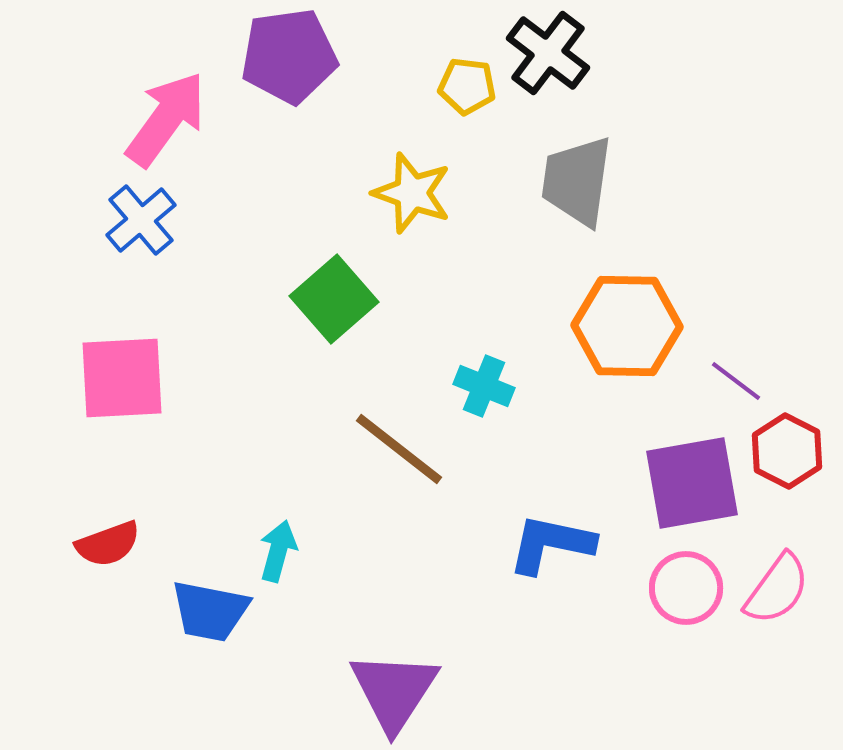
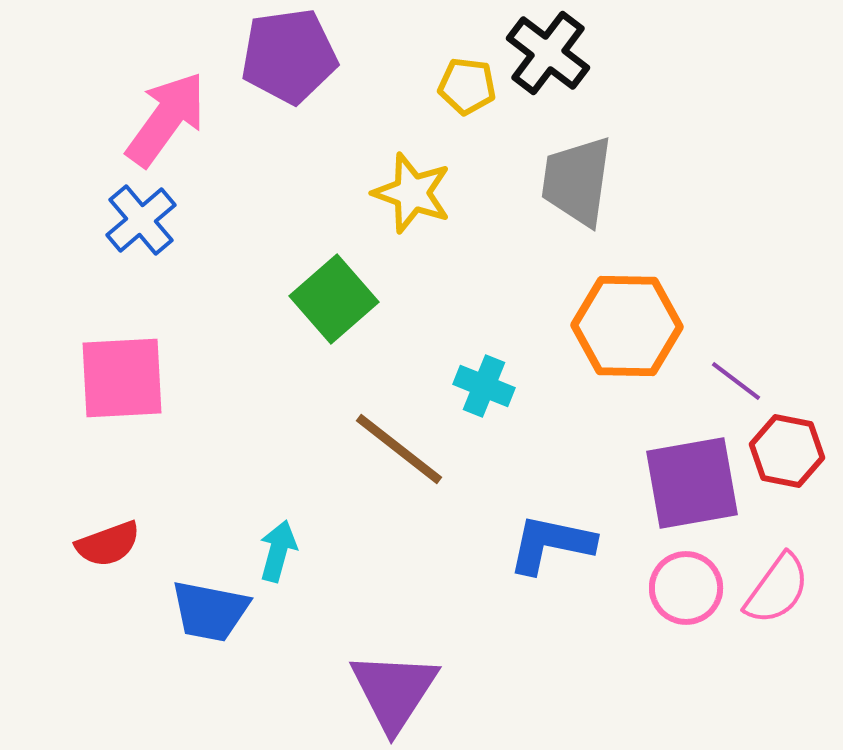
red hexagon: rotated 16 degrees counterclockwise
